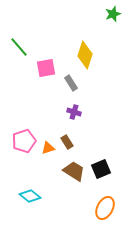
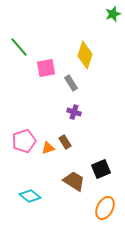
brown rectangle: moved 2 px left
brown trapezoid: moved 10 px down
